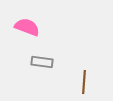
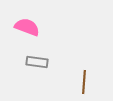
gray rectangle: moved 5 px left
